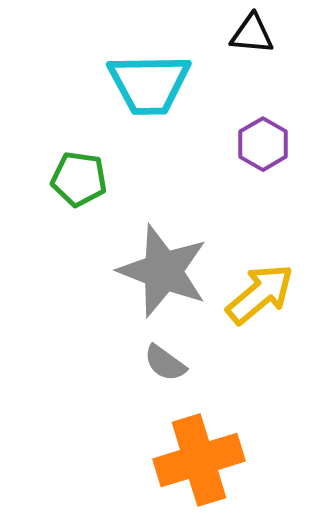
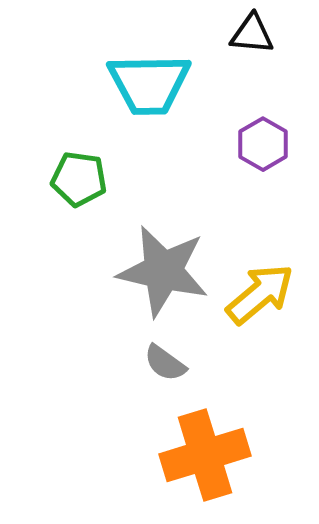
gray star: rotated 8 degrees counterclockwise
orange cross: moved 6 px right, 5 px up
